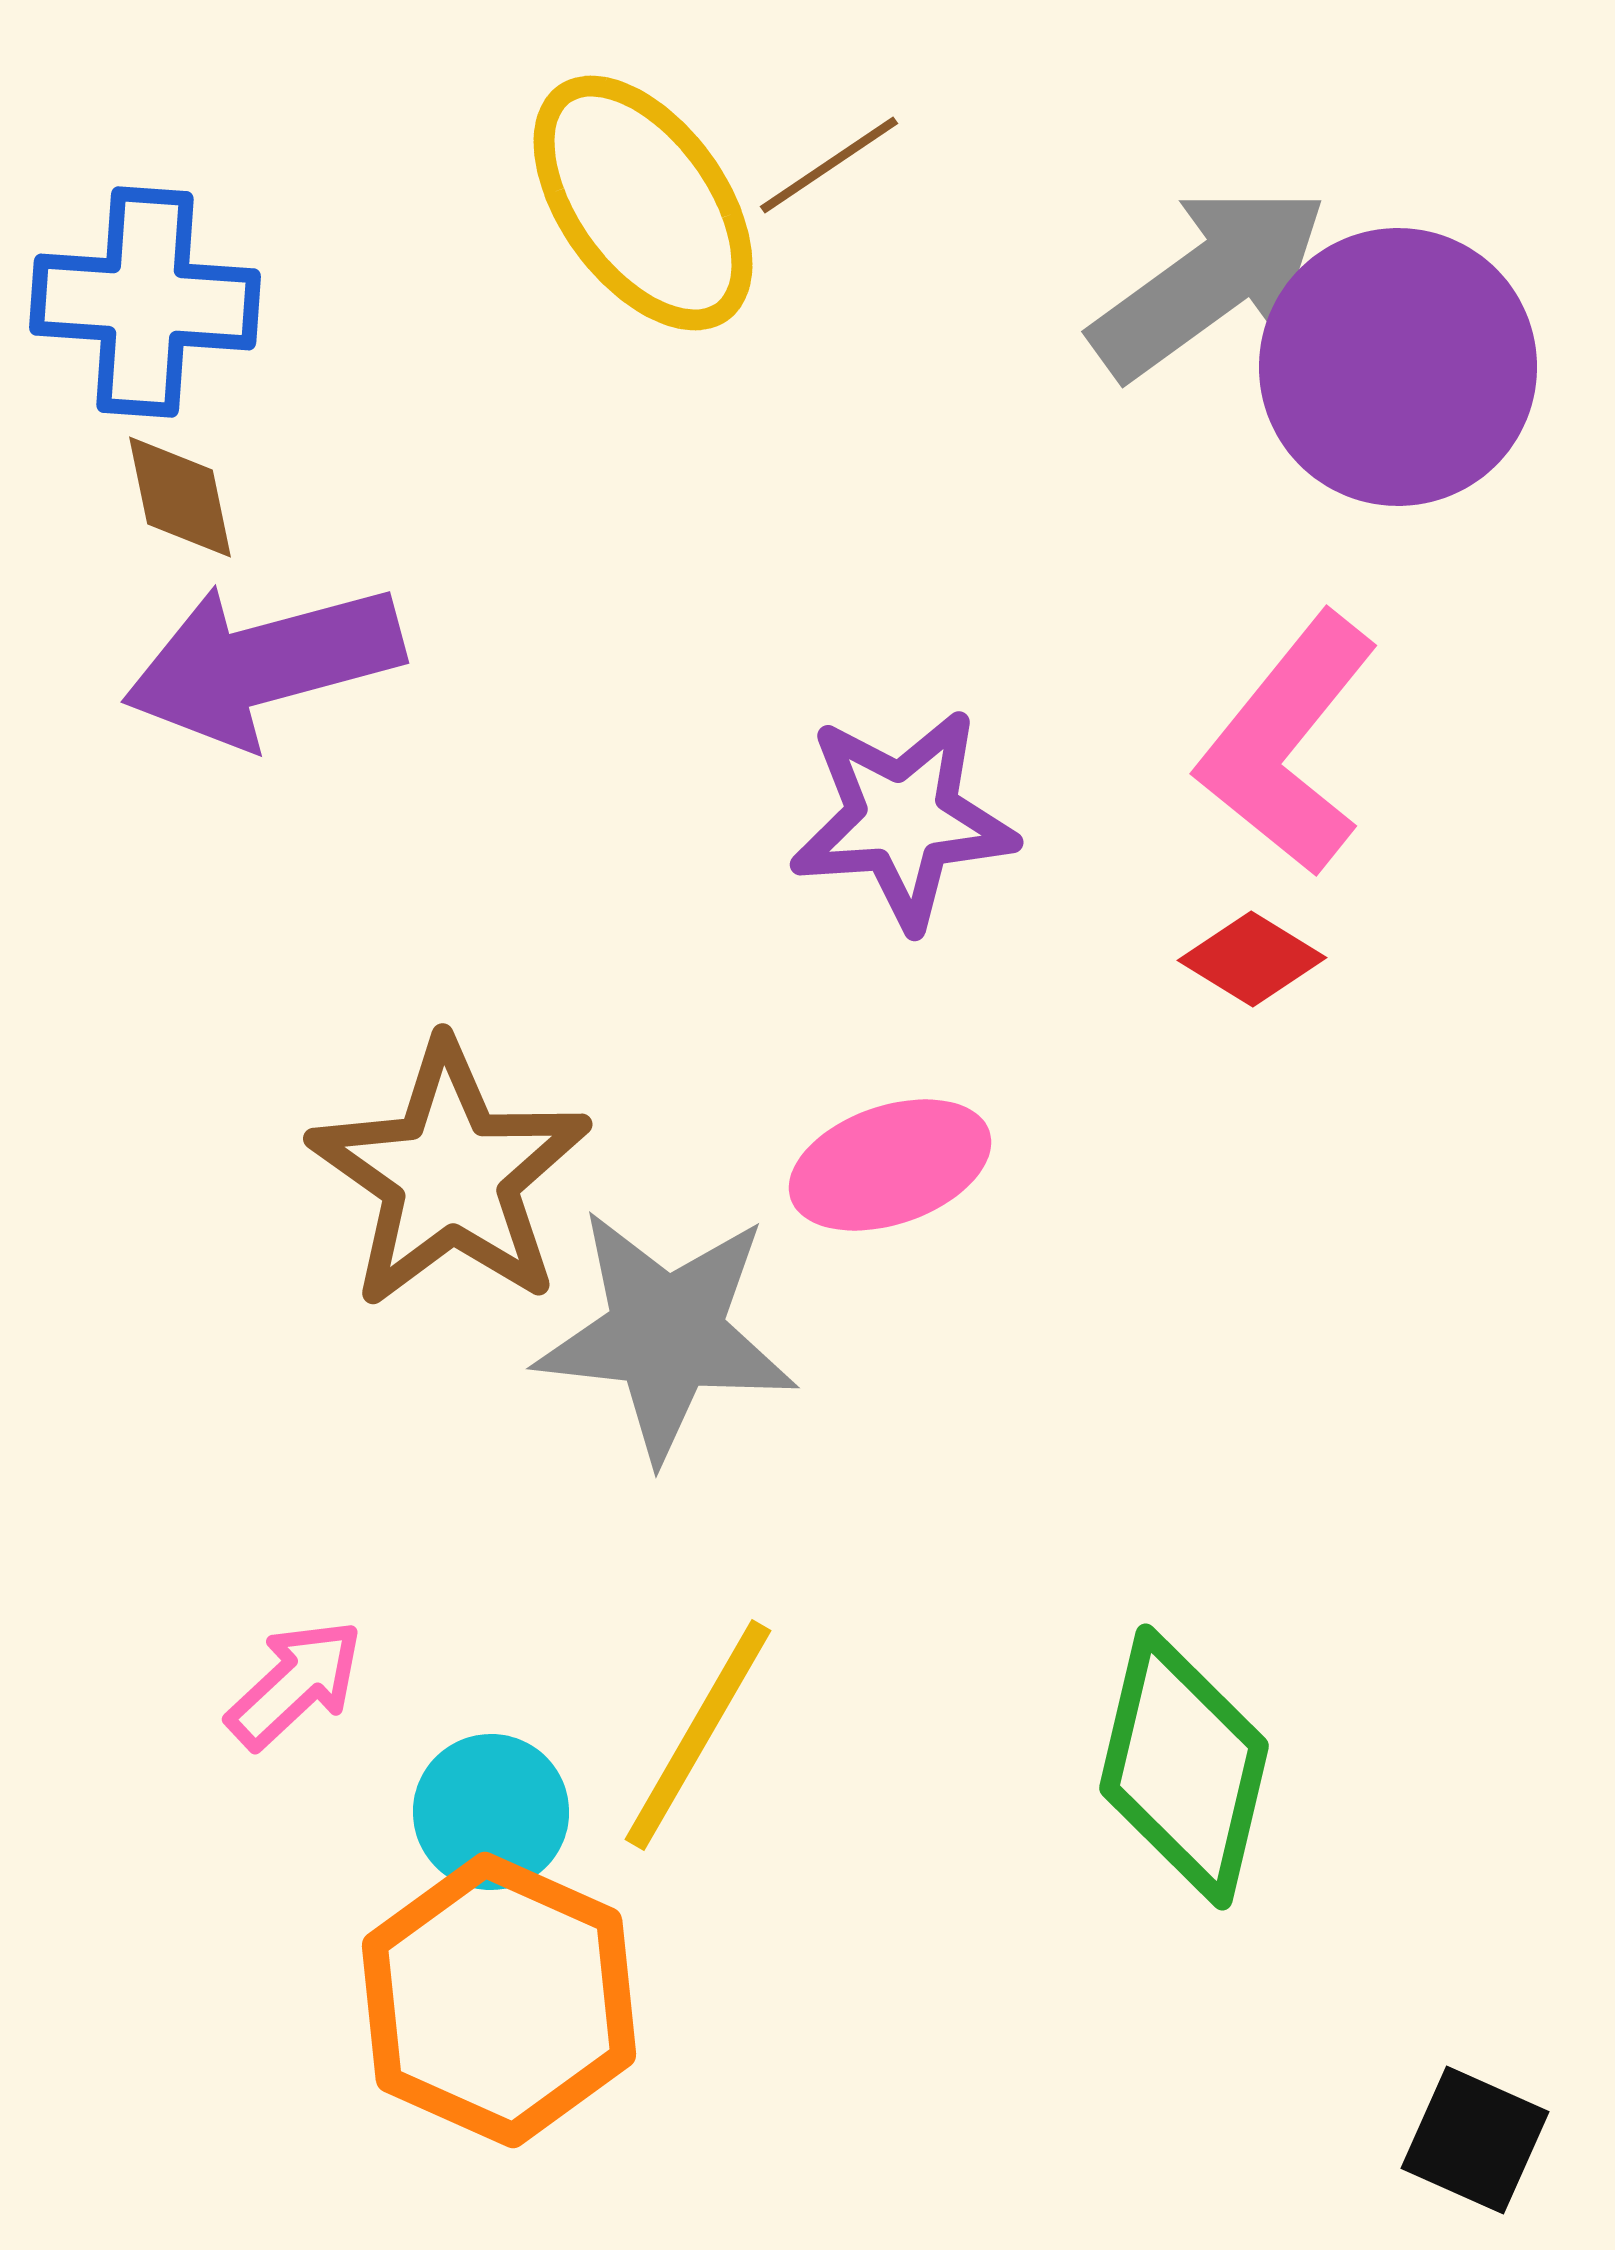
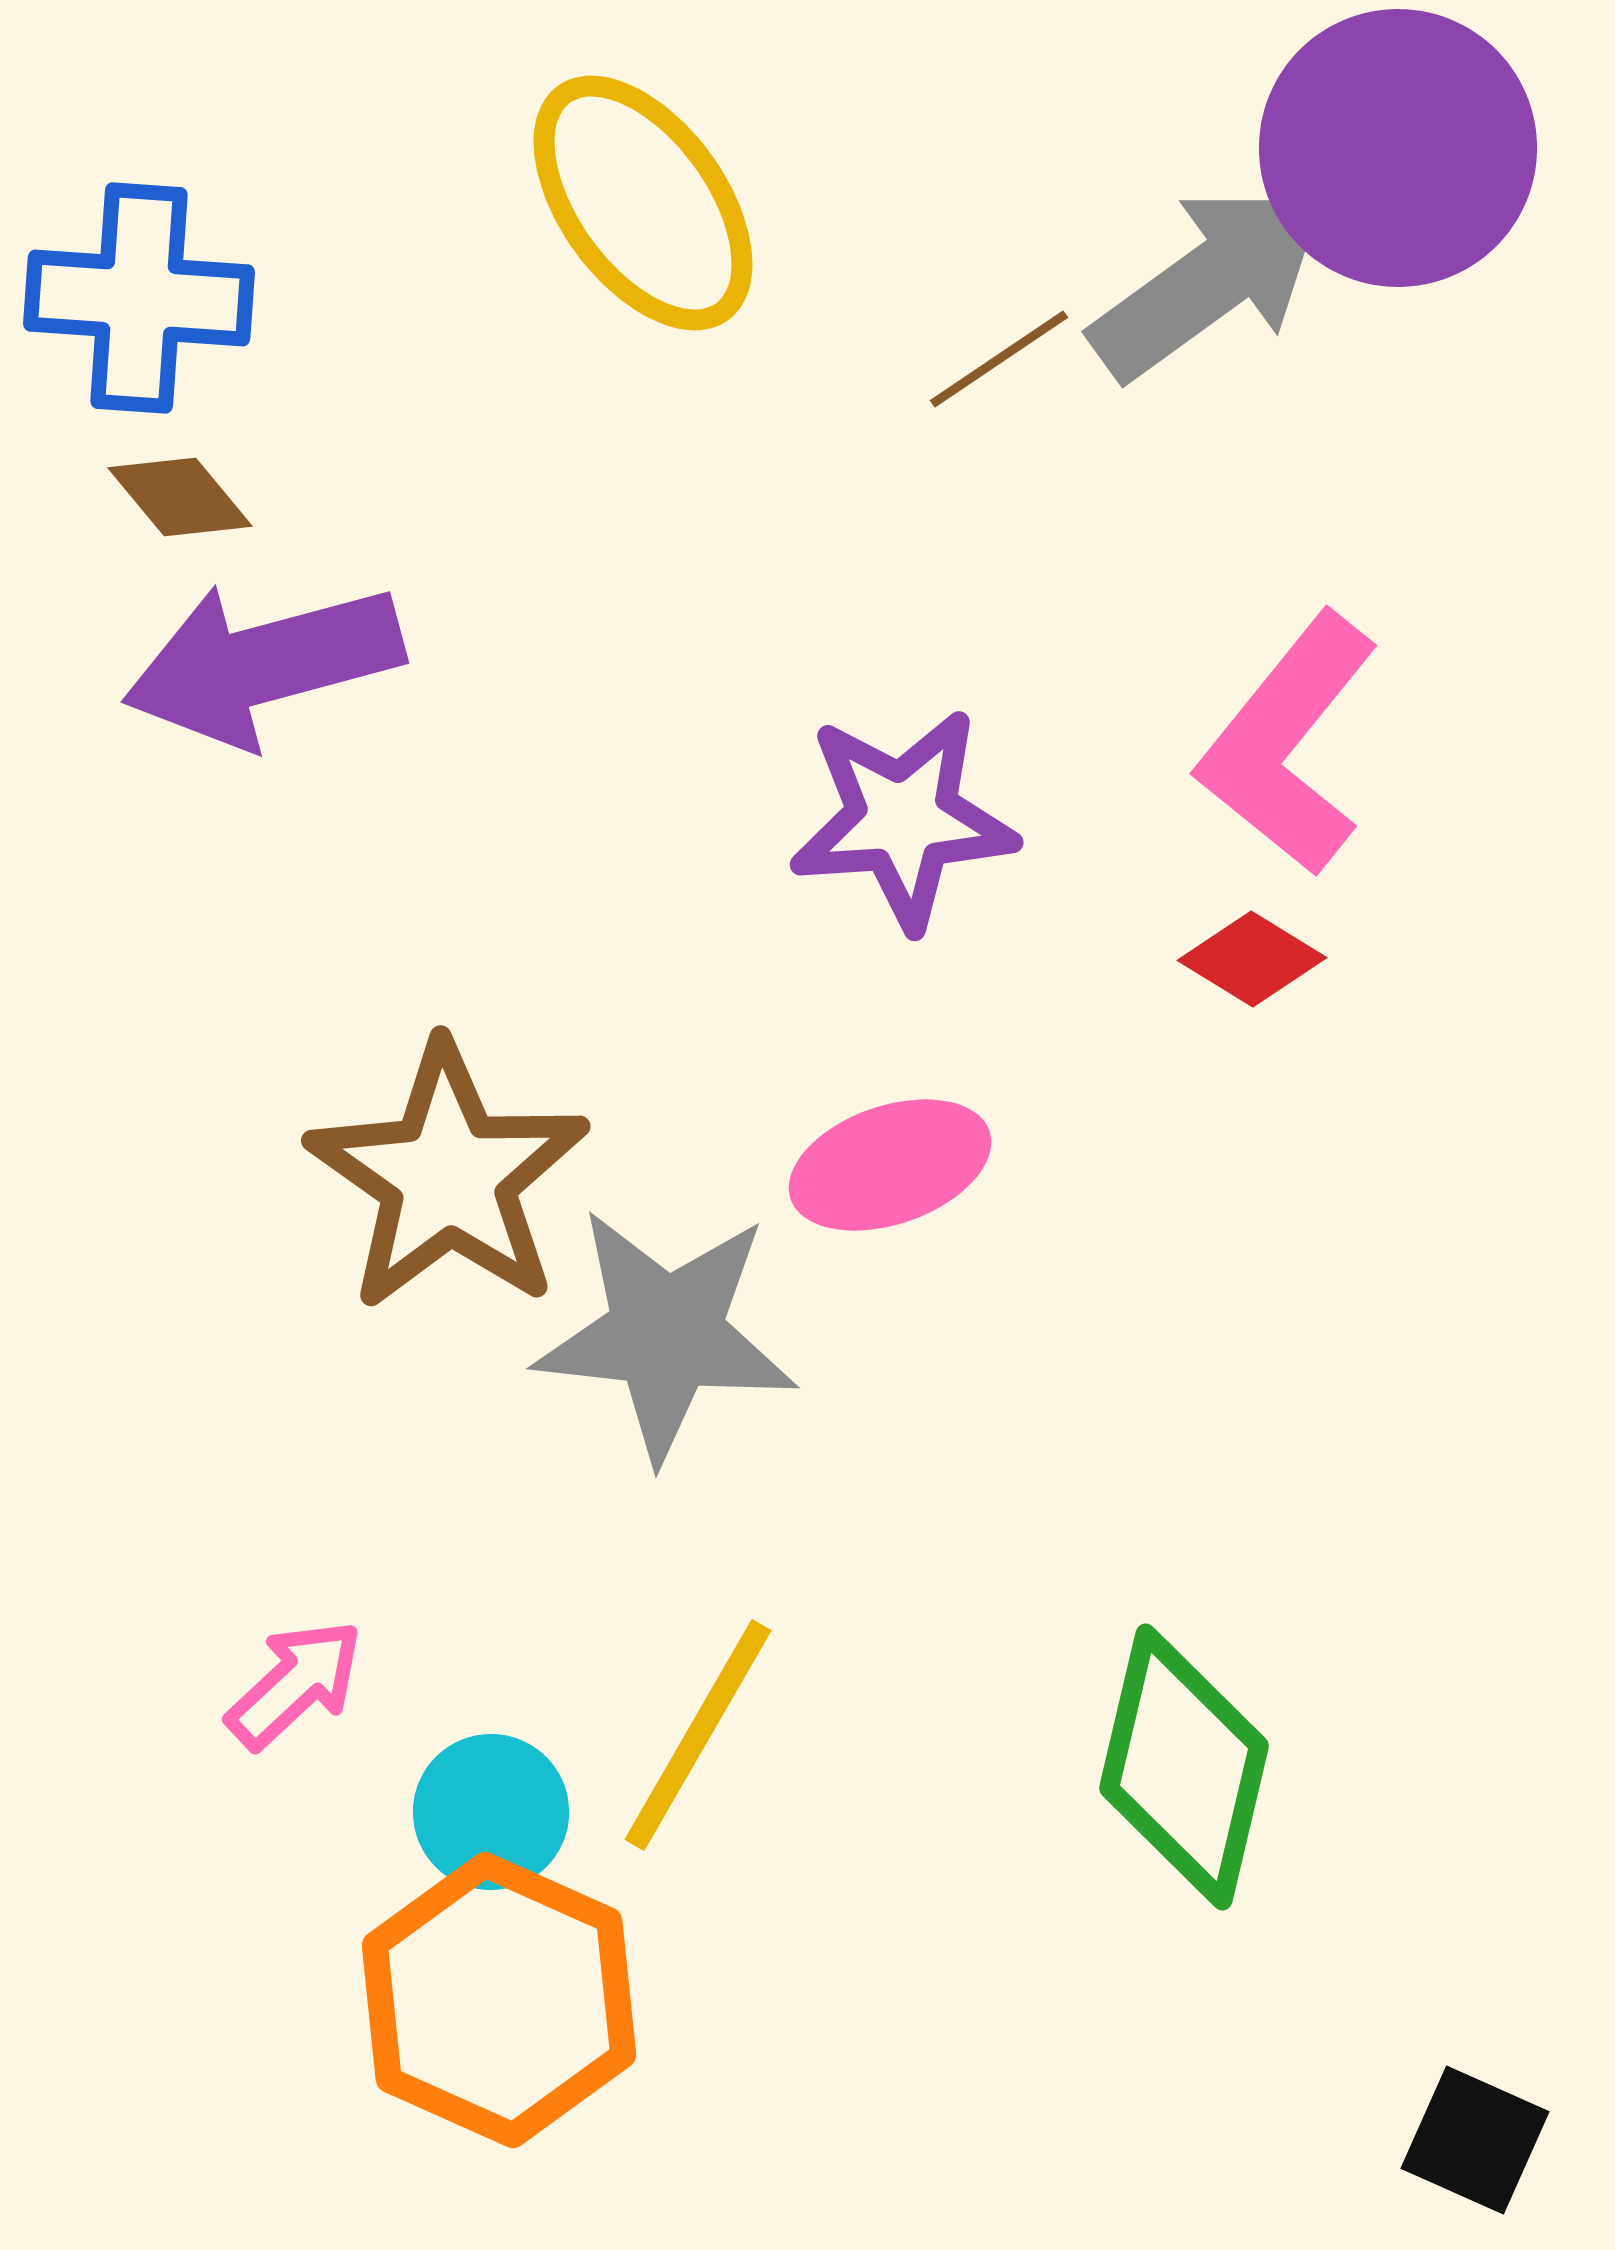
brown line: moved 170 px right, 194 px down
blue cross: moved 6 px left, 4 px up
purple circle: moved 219 px up
brown diamond: rotated 28 degrees counterclockwise
brown star: moved 2 px left, 2 px down
